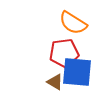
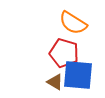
red pentagon: rotated 24 degrees clockwise
blue square: moved 1 px right, 3 px down
